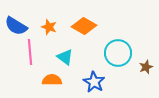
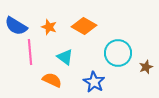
orange semicircle: rotated 24 degrees clockwise
